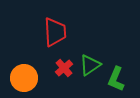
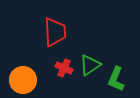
red cross: rotated 24 degrees counterclockwise
orange circle: moved 1 px left, 2 px down
